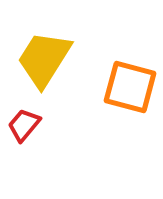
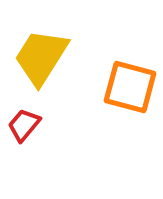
yellow trapezoid: moved 3 px left, 2 px up
